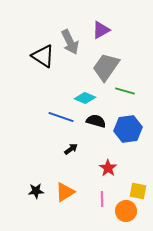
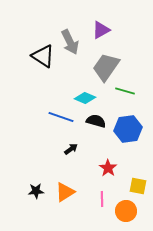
yellow square: moved 5 px up
